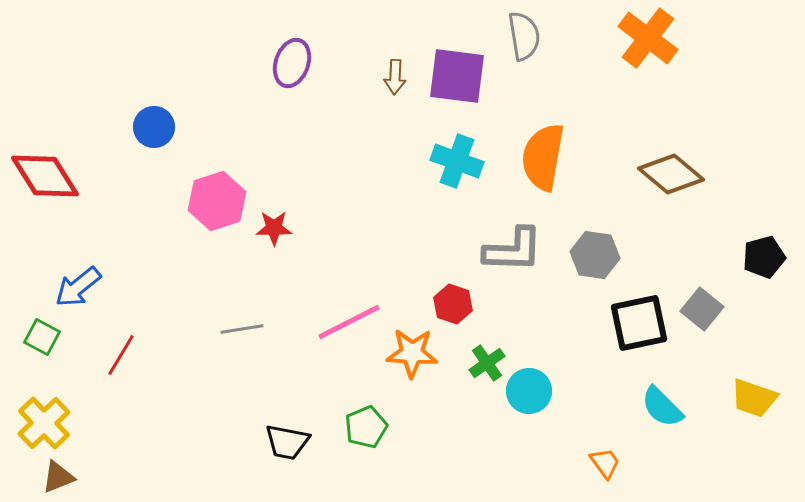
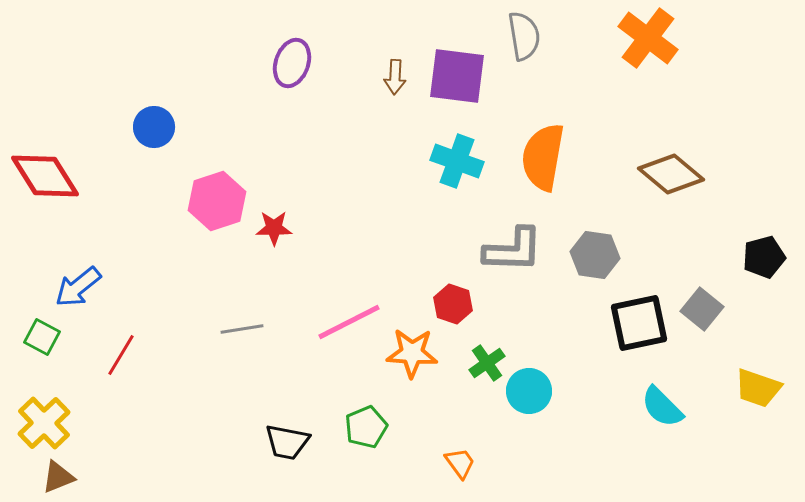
yellow trapezoid: moved 4 px right, 10 px up
orange trapezoid: moved 145 px left
